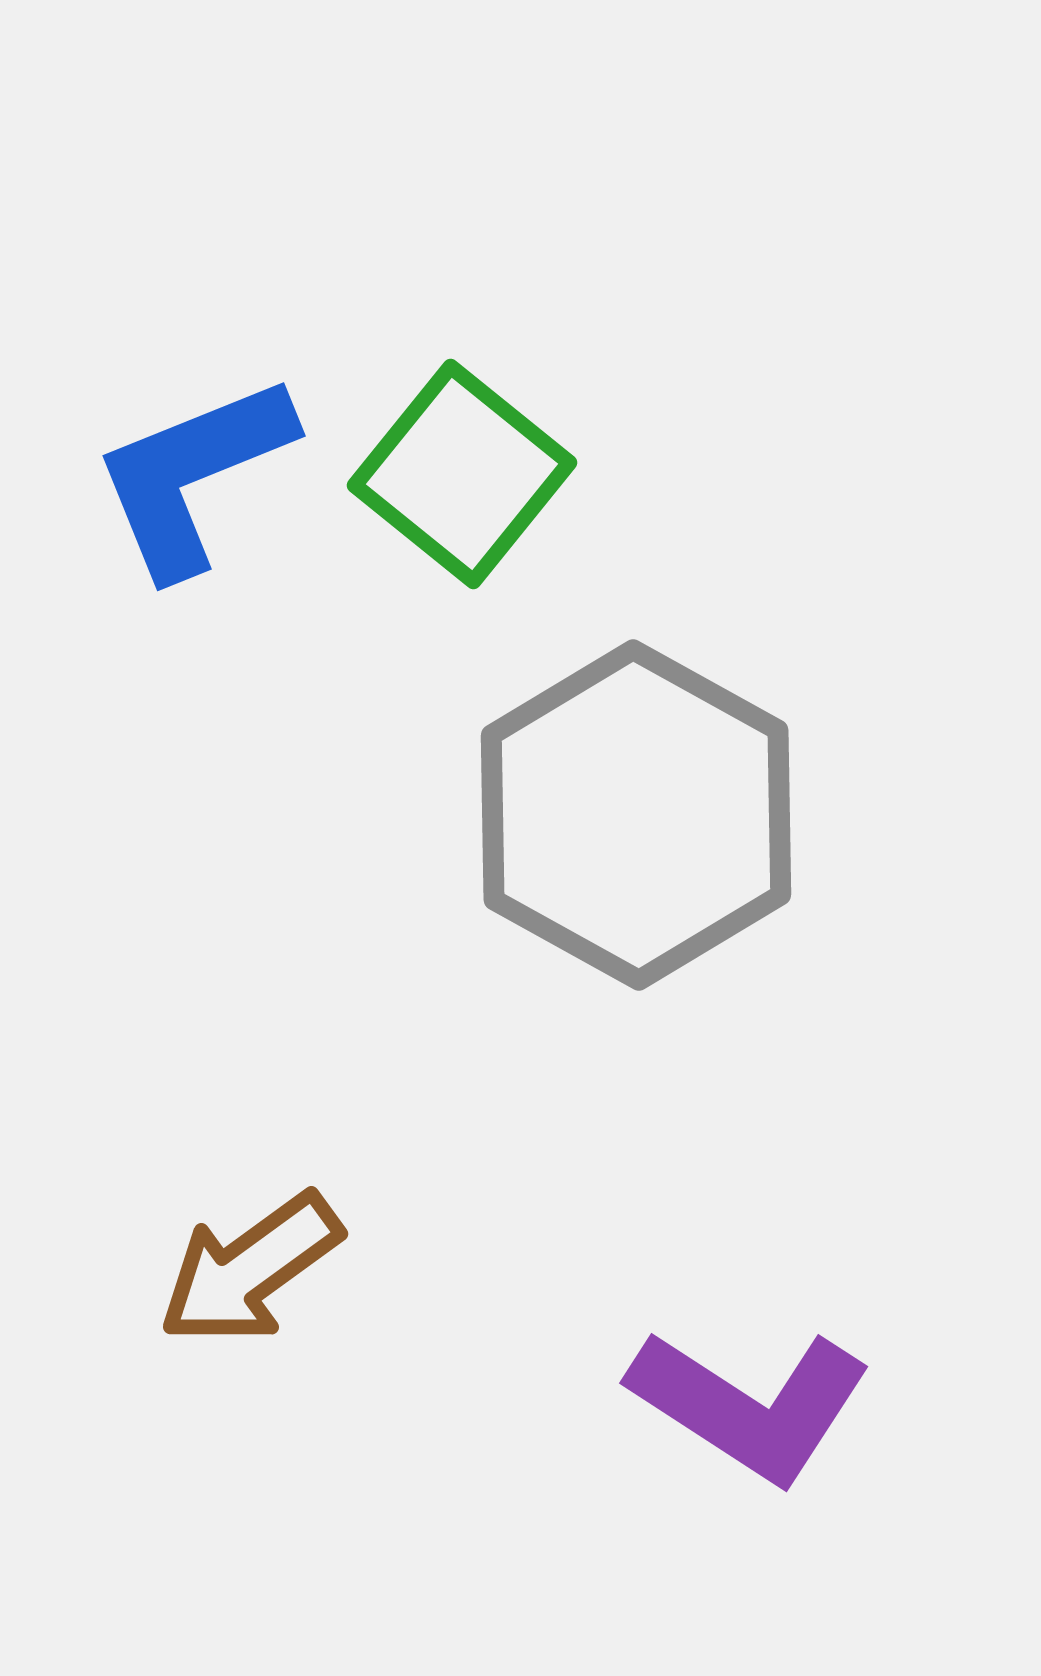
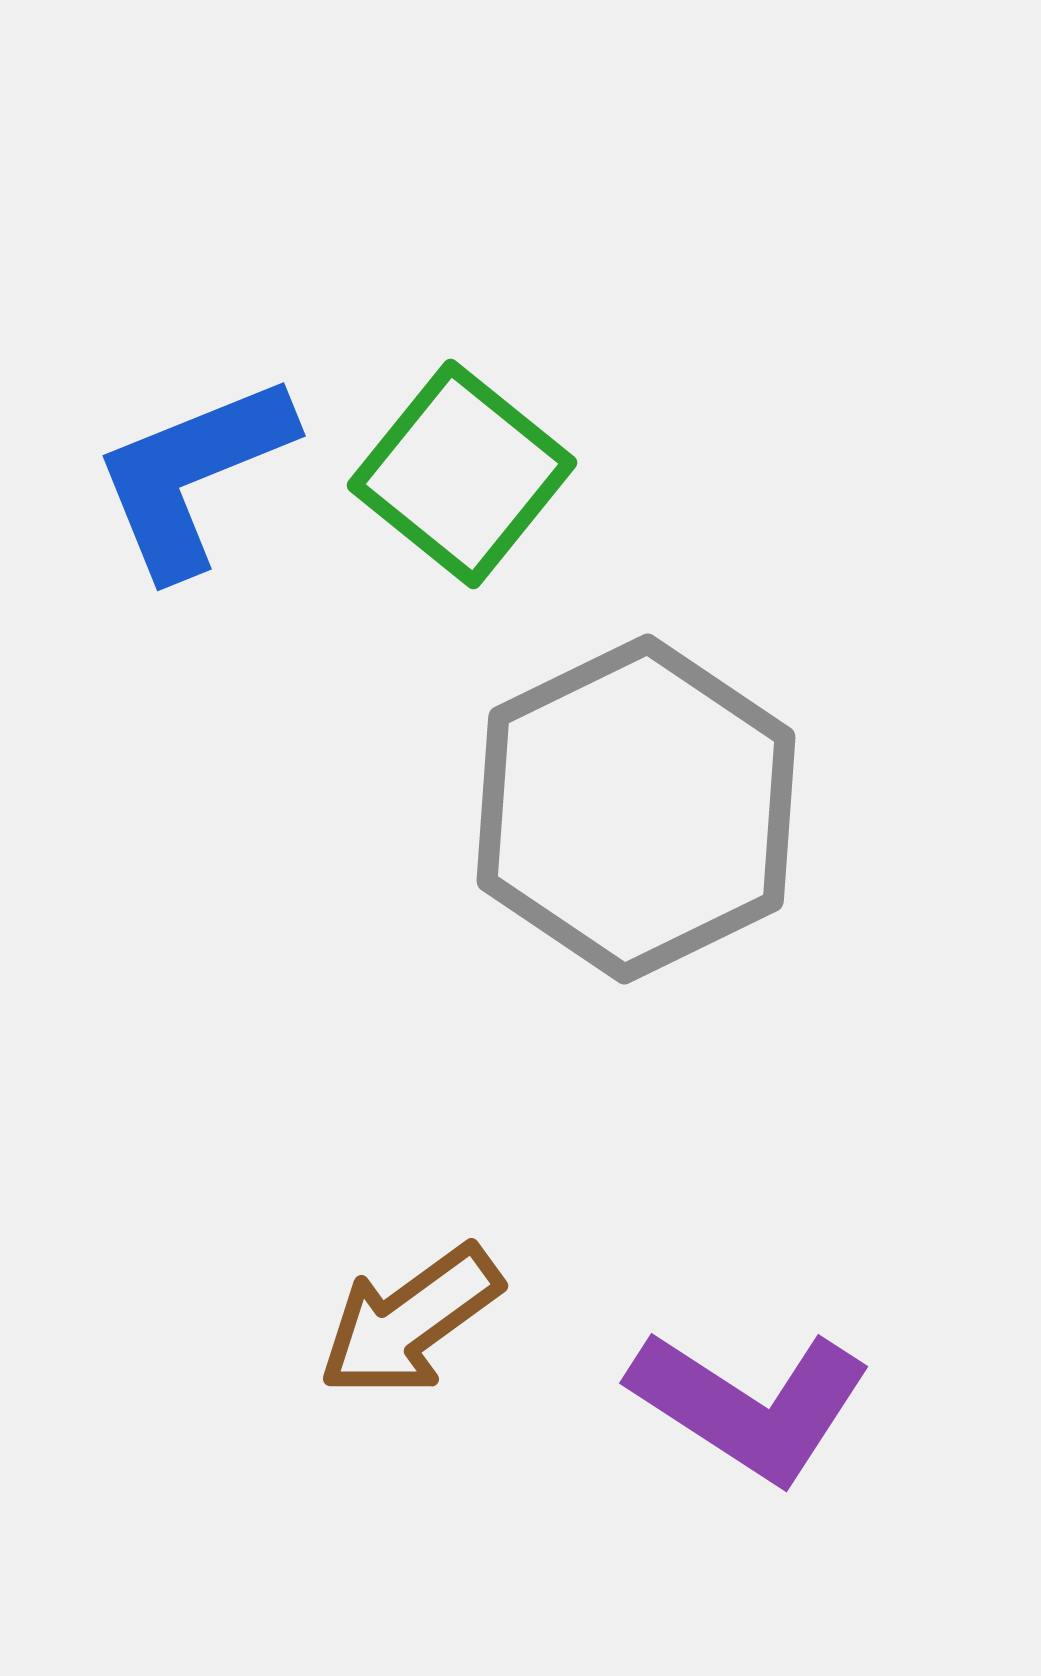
gray hexagon: moved 6 px up; rotated 5 degrees clockwise
brown arrow: moved 160 px right, 52 px down
